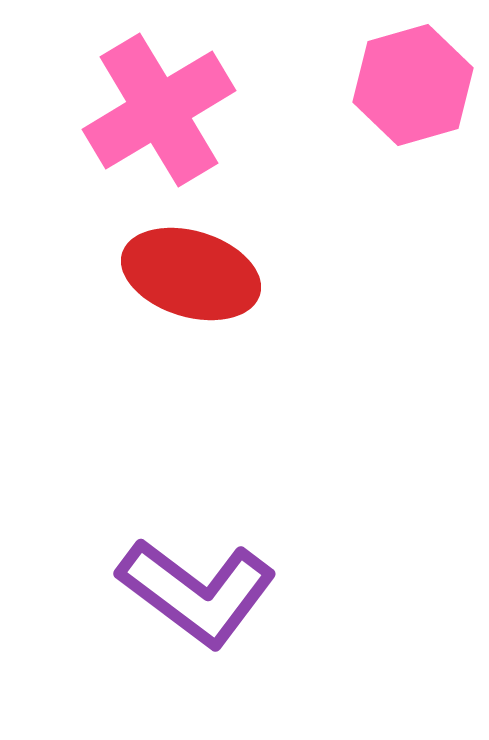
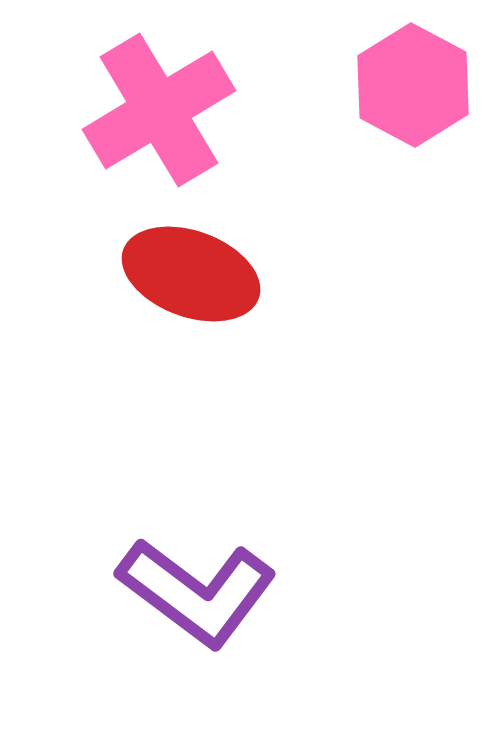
pink hexagon: rotated 16 degrees counterclockwise
red ellipse: rotated 3 degrees clockwise
